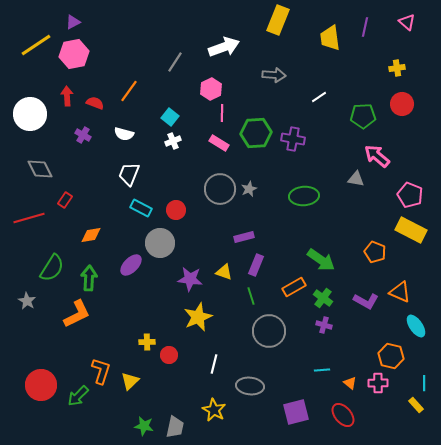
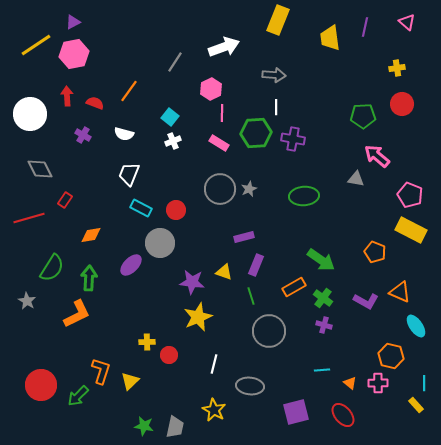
white line at (319, 97): moved 43 px left, 10 px down; rotated 56 degrees counterclockwise
purple star at (190, 279): moved 2 px right, 3 px down
